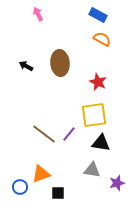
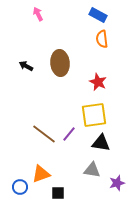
orange semicircle: rotated 126 degrees counterclockwise
